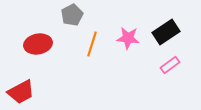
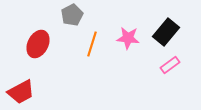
black rectangle: rotated 16 degrees counterclockwise
red ellipse: rotated 52 degrees counterclockwise
